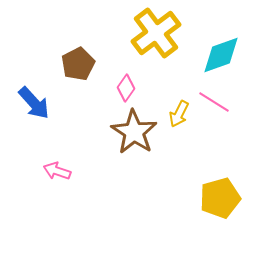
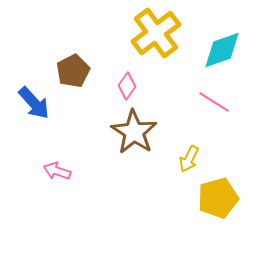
cyan diamond: moved 1 px right, 5 px up
brown pentagon: moved 5 px left, 7 px down
pink diamond: moved 1 px right, 2 px up
yellow arrow: moved 10 px right, 45 px down
yellow pentagon: moved 2 px left
